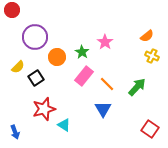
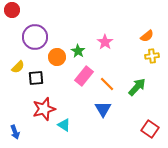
green star: moved 4 px left, 1 px up
yellow cross: rotated 32 degrees counterclockwise
black square: rotated 28 degrees clockwise
